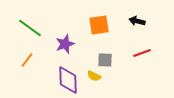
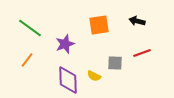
gray square: moved 10 px right, 3 px down
